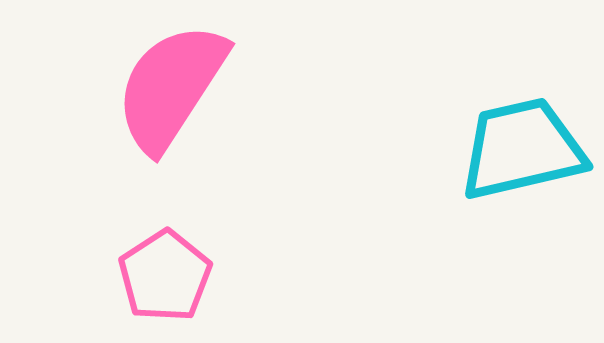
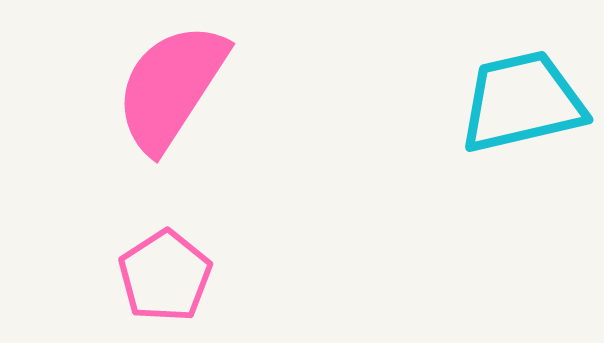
cyan trapezoid: moved 47 px up
